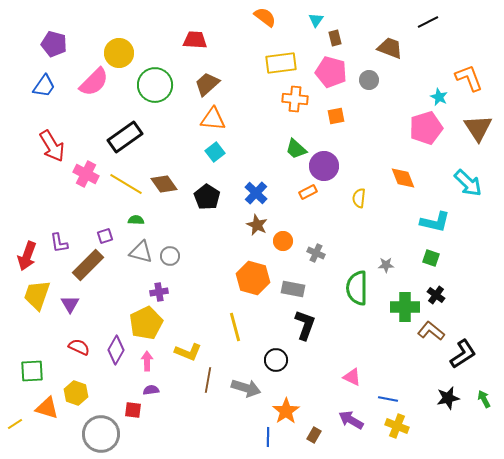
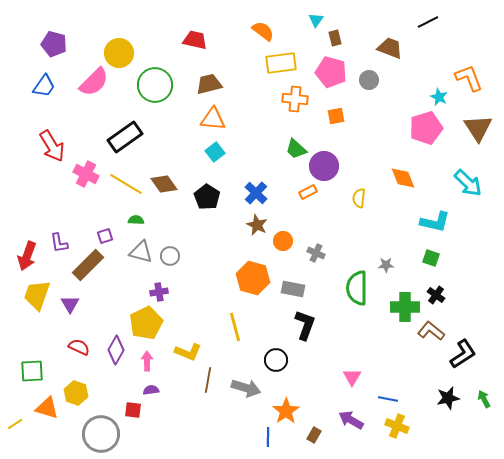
orange semicircle at (265, 17): moved 2 px left, 14 px down
red trapezoid at (195, 40): rotated 10 degrees clockwise
brown trapezoid at (207, 84): moved 2 px right; rotated 28 degrees clockwise
pink triangle at (352, 377): rotated 36 degrees clockwise
